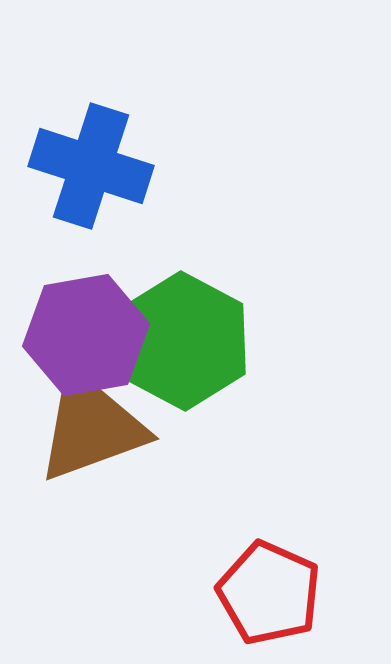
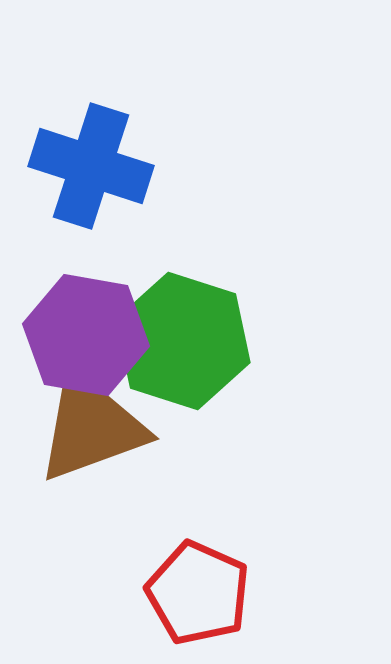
purple hexagon: rotated 20 degrees clockwise
green hexagon: rotated 10 degrees counterclockwise
red pentagon: moved 71 px left
